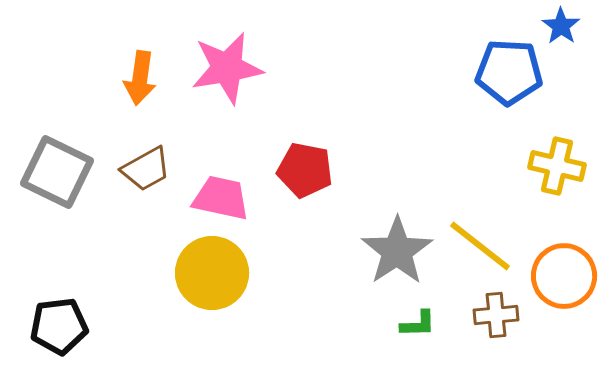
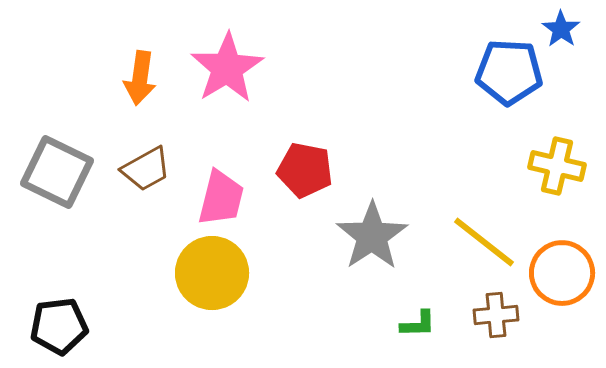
blue star: moved 3 px down
pink star: rotated 22 degrees counterclockwise
pink trapezoid: rotated 92 degrees clockwise
yellow line: moved 4 px right, 4 px up
gray star: moved 25 px left, 15 px up
orange circle: moved 2 px left, 3 px up
